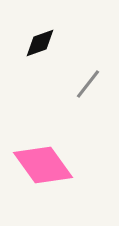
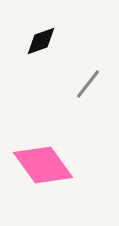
black diamond: moved 1 px right, 2 px up
